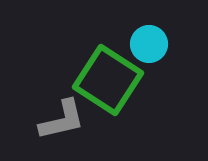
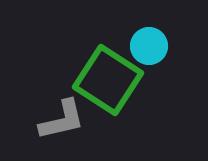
cyan circle: moved 2 px down
